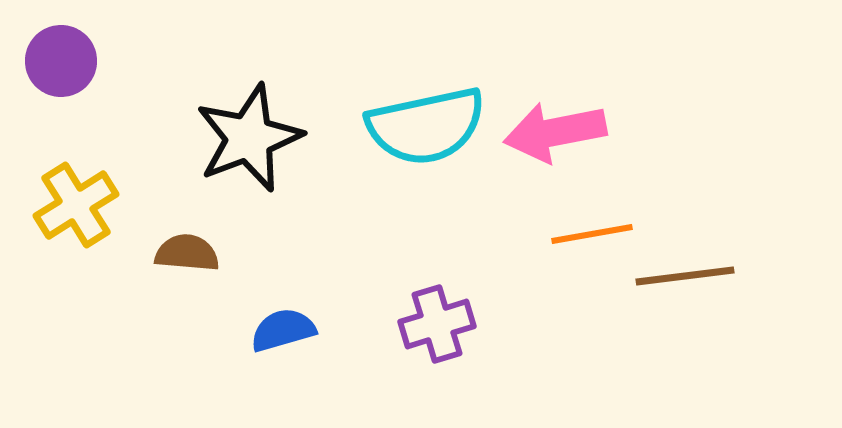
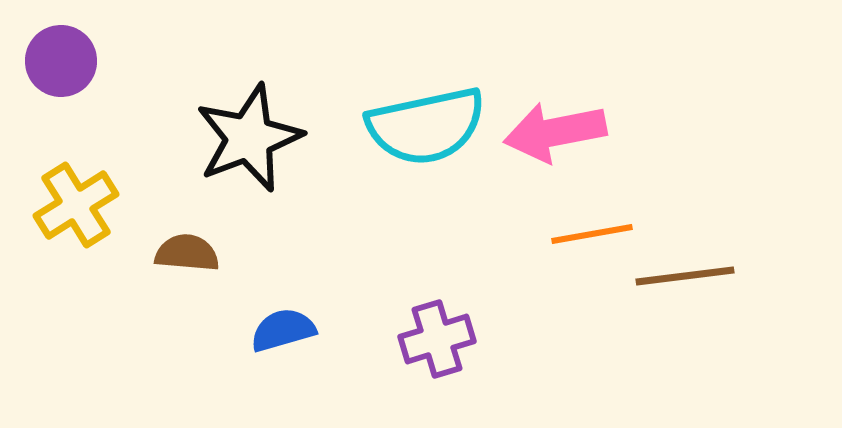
purple cross: moved 15 px down
